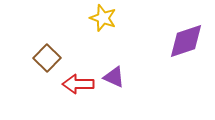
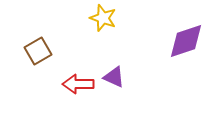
brown square: moved 9 px left, 7 px up; rotated 16 degrees clockwise
